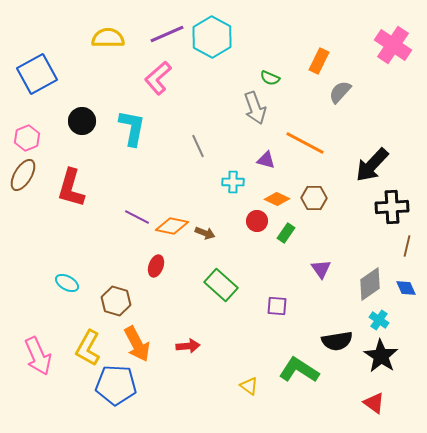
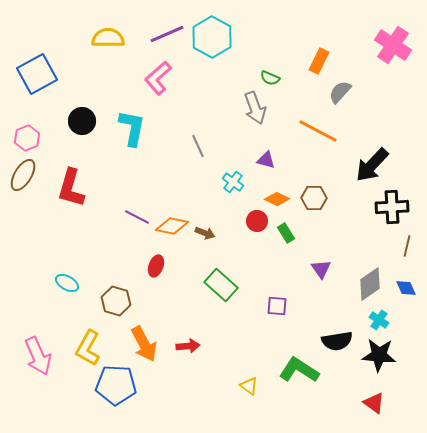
orange line at (305, 143): moved 13 px right, 12 px up
cyan cross at (233, 182): rotated 35 degrees clockwise
green rectangle at (286, 233): rotated 66 degrees counterclockwise
orange arrow at (137, 344): moved 7 px right
black star at (381, 356): moved 2 px left, 1 px up; rotated 28 degrees counterclockwise
